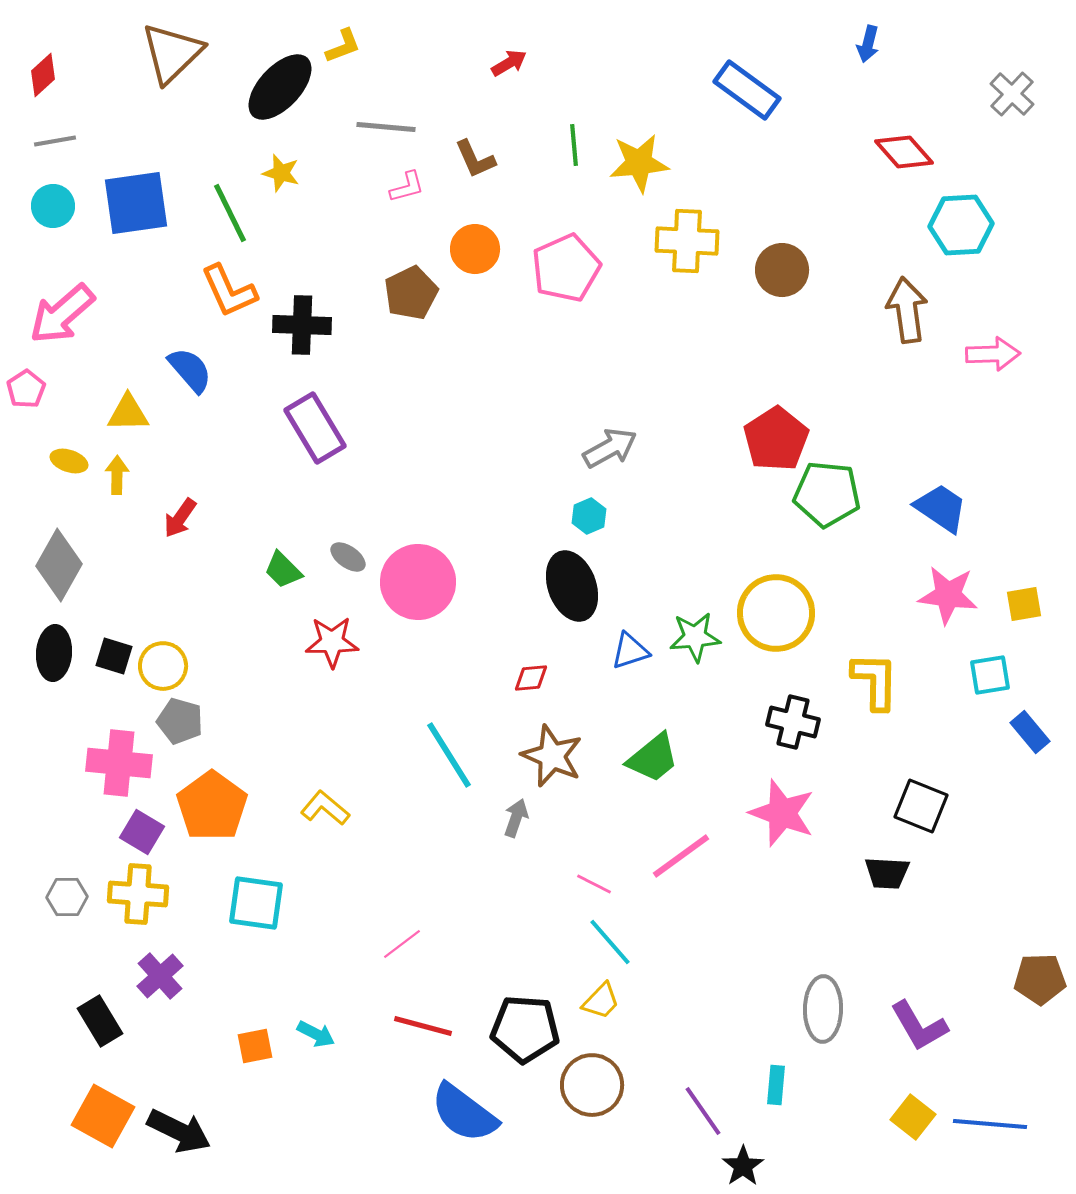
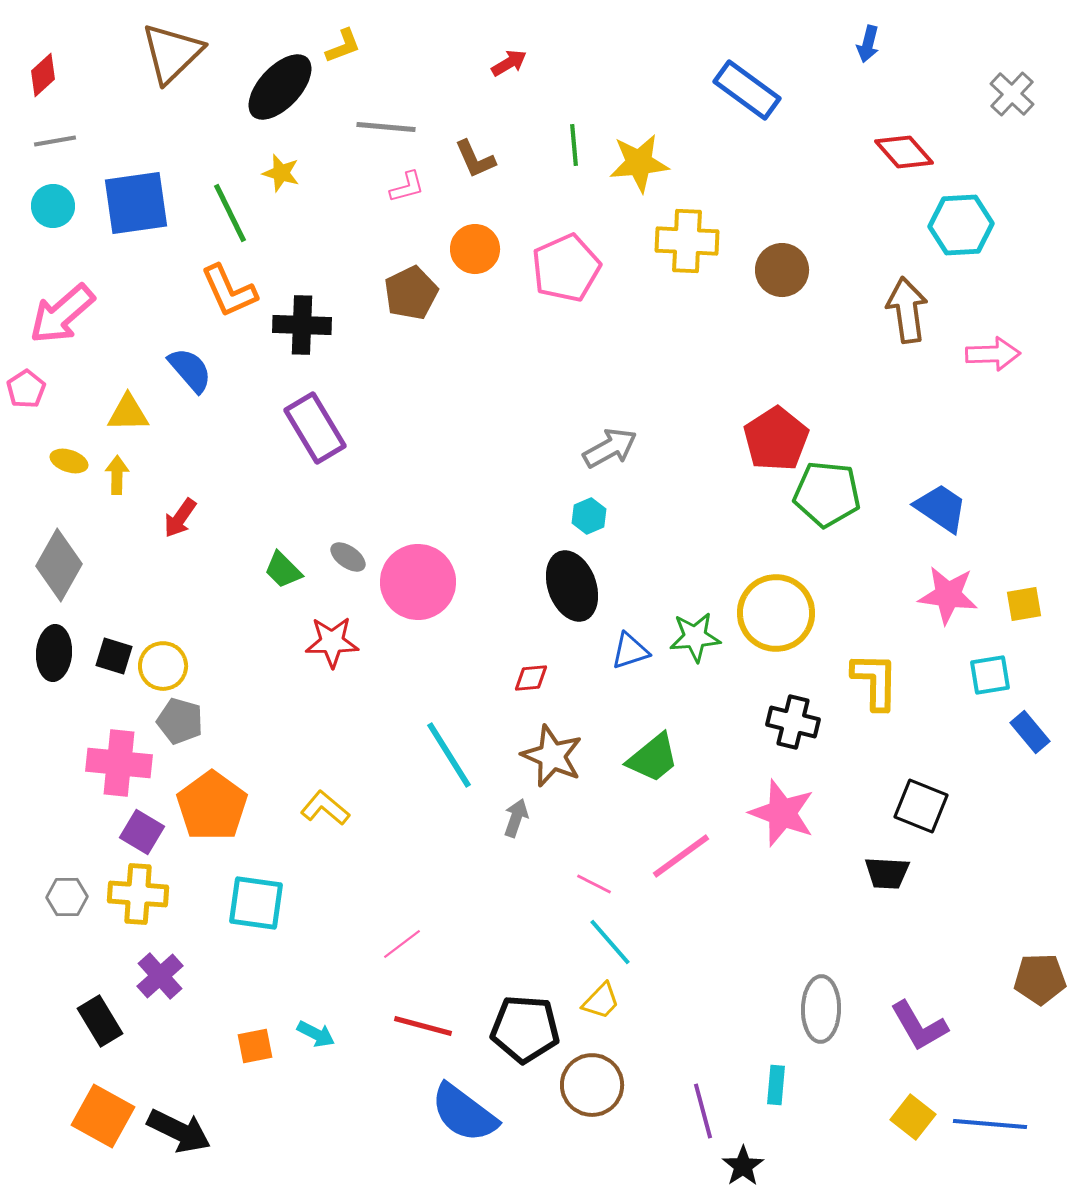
gray ellipse at (823, 1009): moved 2 px left
purple line at (703, 1111): rotated 20 degrees clockwise
